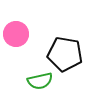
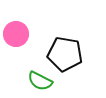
green semicircle: rotated 40 degrees clockwise
